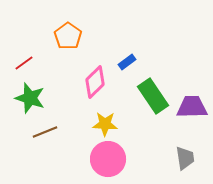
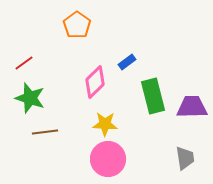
orange pentagon: moved 9 px right, 11 px up
green rectangle: rotated 20 degrees clockwise
brown line: rotated 15 degrees clockwise
